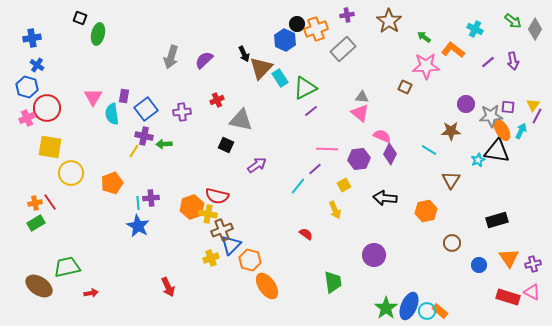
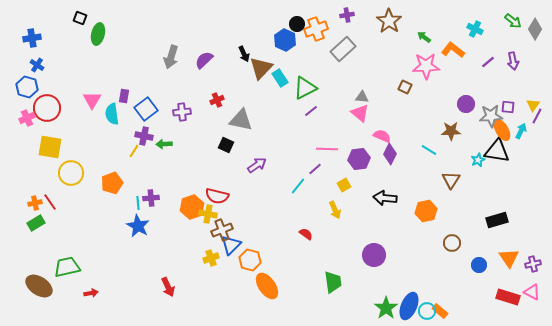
pink triangle at (93, 97): moved 1 px left, 3 px down
